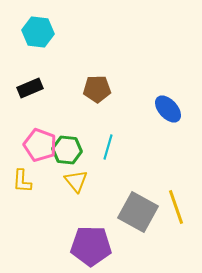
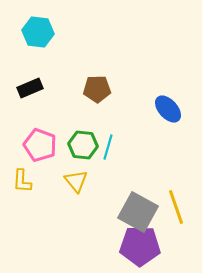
green hexagon: moved 16 px right, 5 px up
purple pentagon: moved 49 px right
